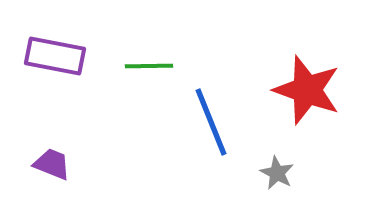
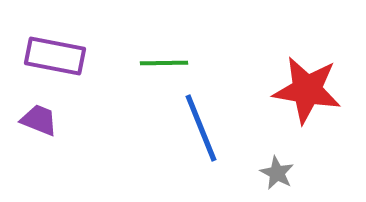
green line: moved 15 px right, 3 px up
red star: rotated 10 degrees counterclockwise
blue line: moved 10 px left, 6 px down
purple trapezoid: moved 13 px left, 44 px up
